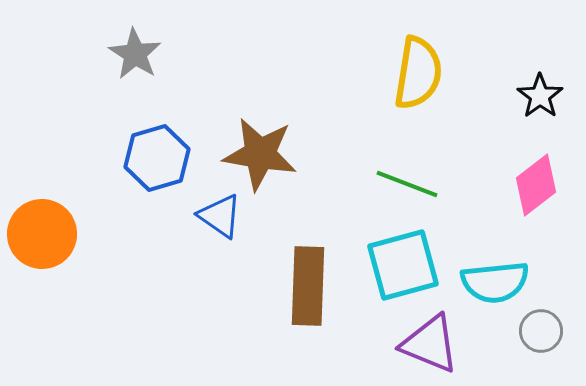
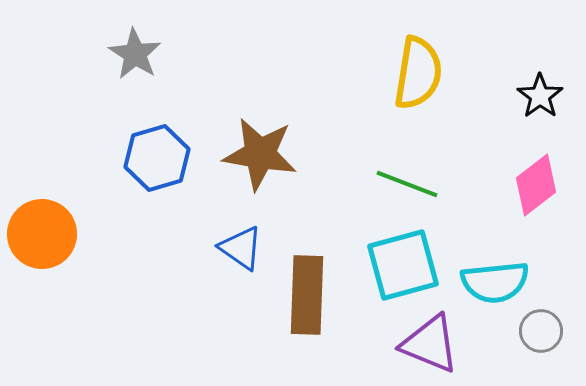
blue triangle: moved 21 px right, 32 px down
brown rectangle: moved 1 px left, 9 px down
